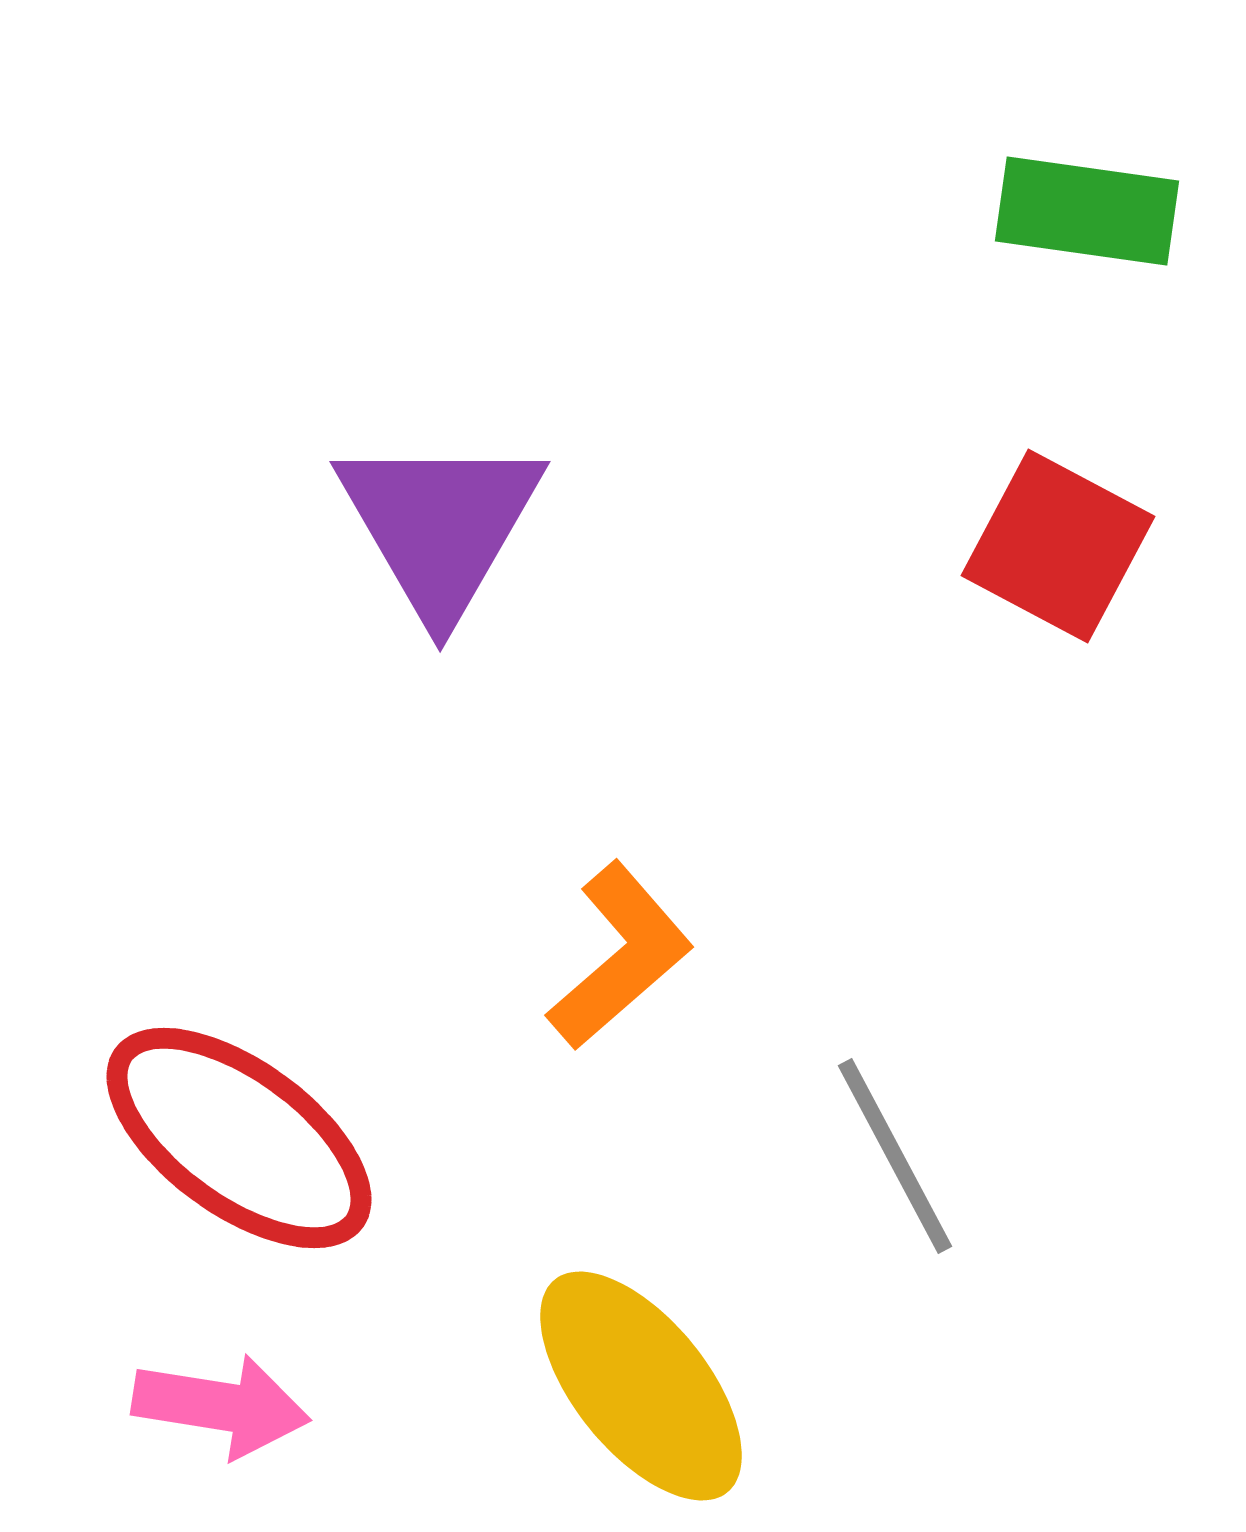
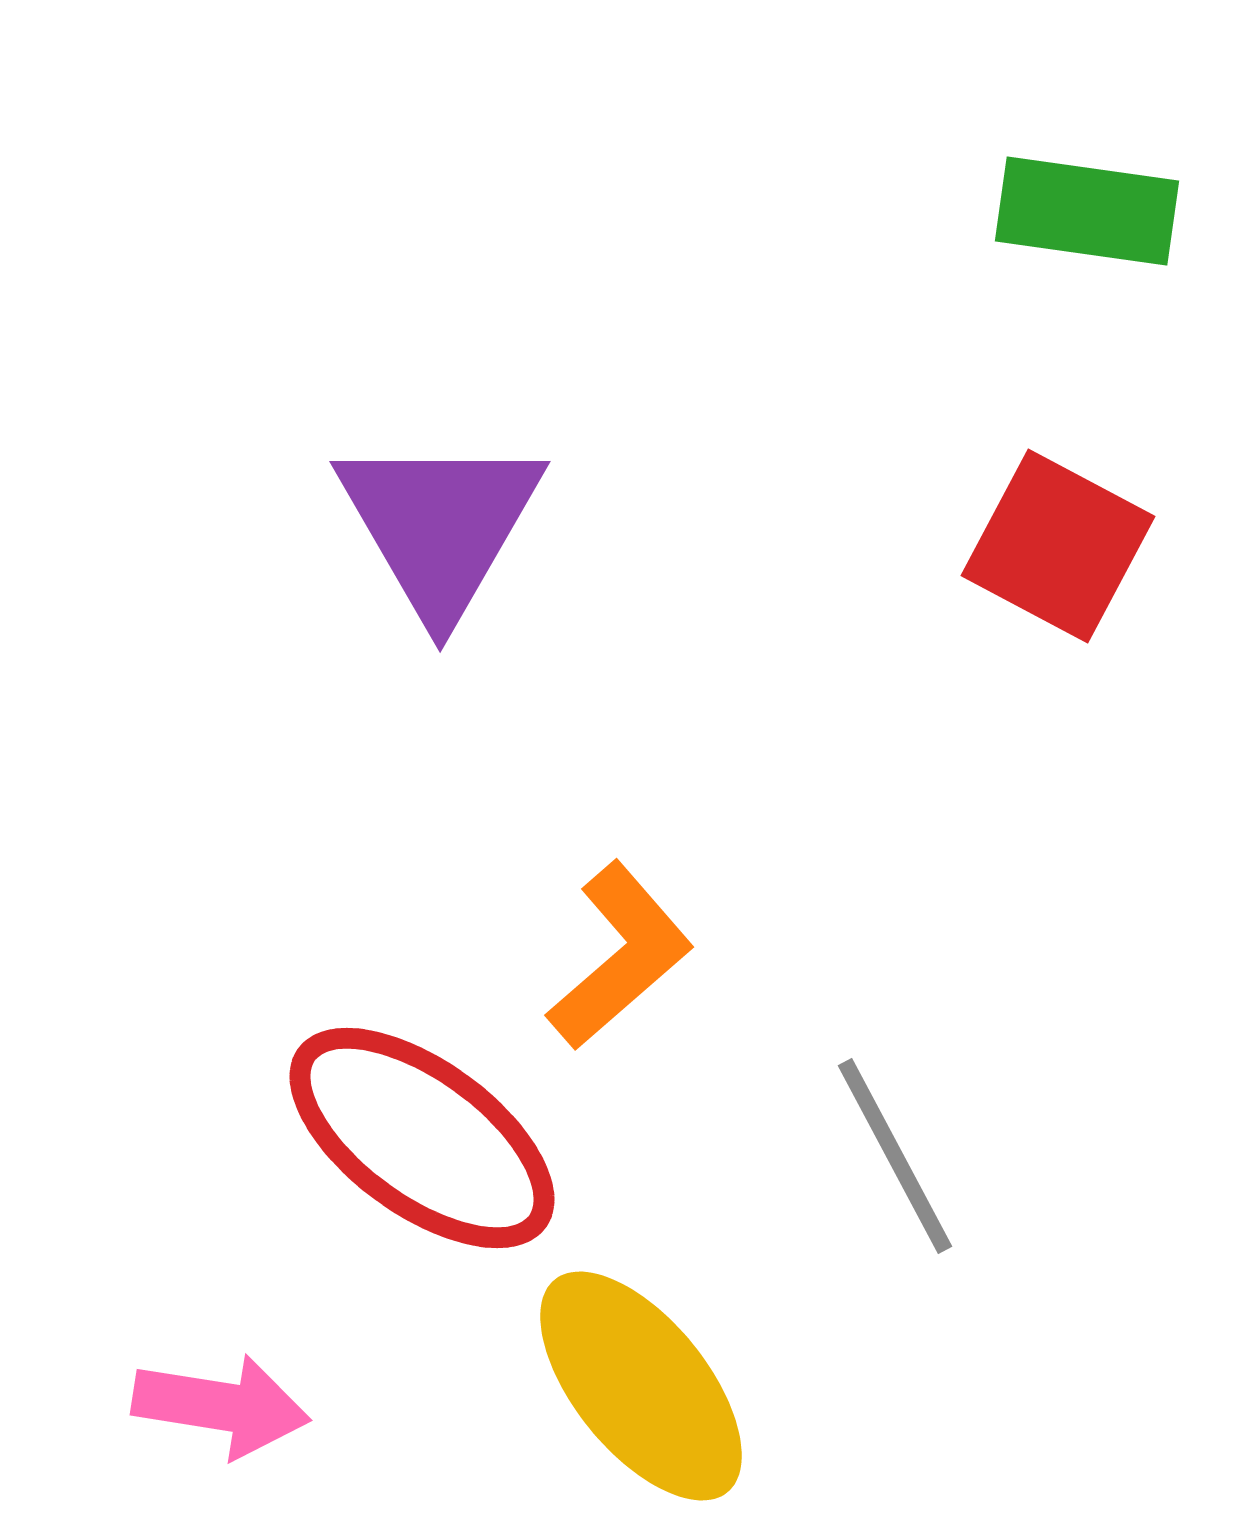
red ellipse: moved 183 px right
